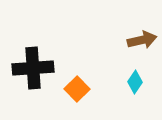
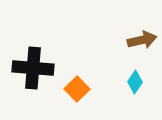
black cross: rotated 9 degrees clockwise
